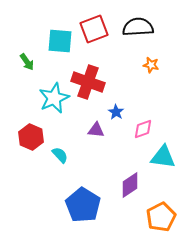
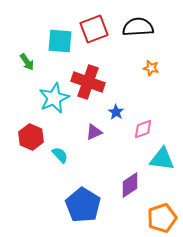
orange star: moved 3 px down
purple triangle: moved 2 px left, 2 px down; rotated 30 degrees counterclockwise
cyan triangle: moved 1 px left, 2 px down
orange pentagon: moved 1 px right, 1 px down; rotated 8 degrees clockwise
